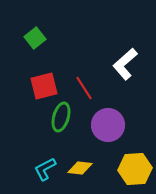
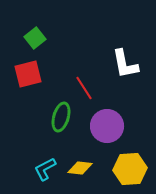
white L-shape: rotated 60 degrees counterclockwise
red square: moved 16 px left, 12 px up
purple circle: moved 1 px left, 1 px down
yellow hexagon: moved 5 px left
